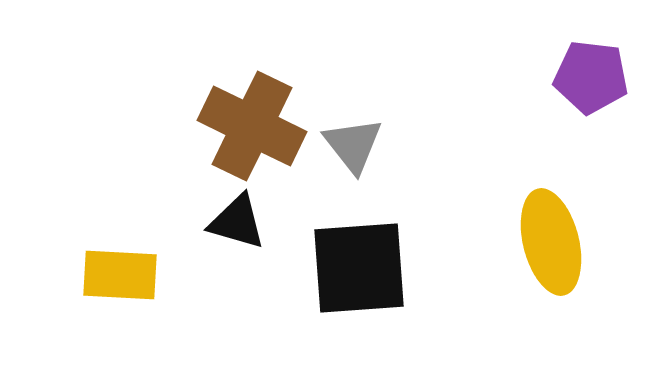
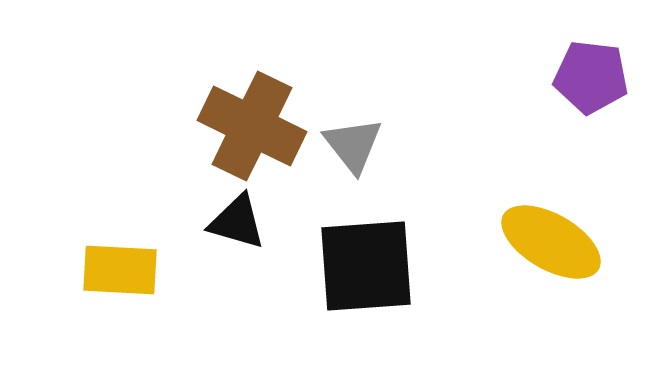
yellow ellipse: rotated 46 degrees counterclockwise
black square: moved 7 px right, 2 px up
yellow rectangle: moved 5 px up
